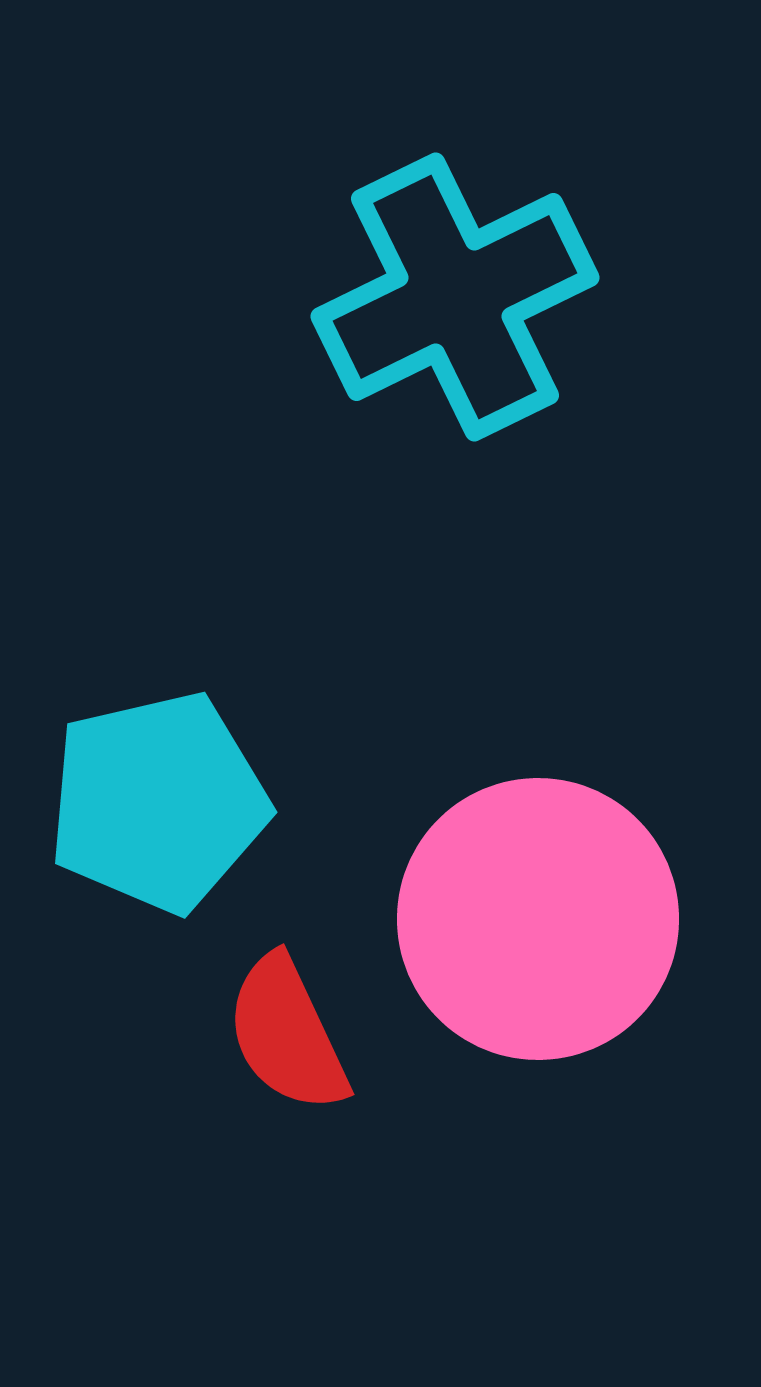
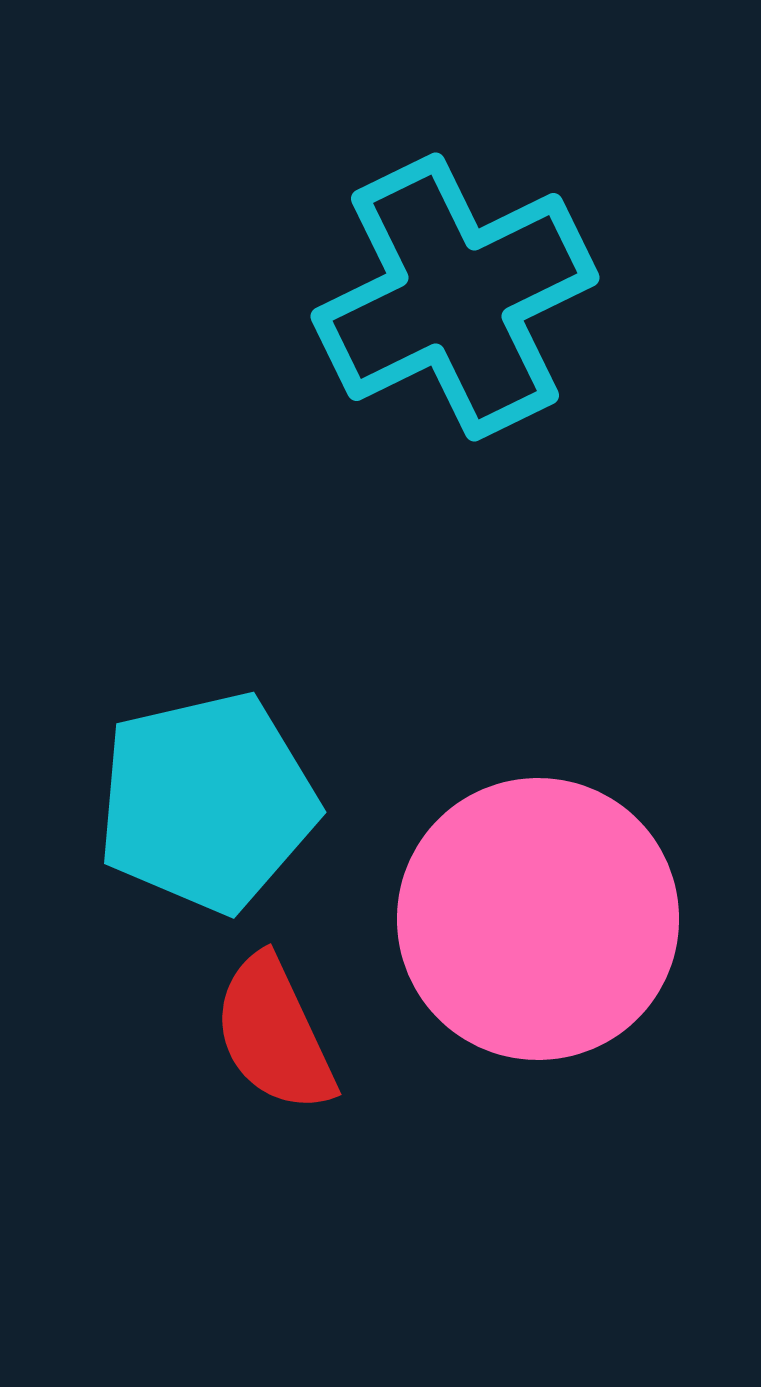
cyan pentagon: moved 49 px right
red semicircle: moved 13 px left
